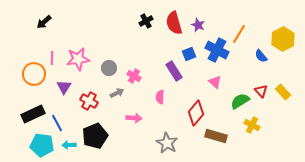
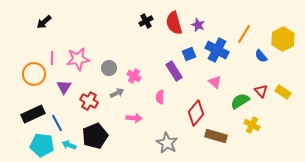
orange line: moved 5 px right
yellow rectangle: rotated 14 degrees counterclockwise
cyan arrow: rotated 24 degrees clockwise
